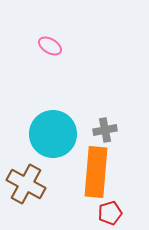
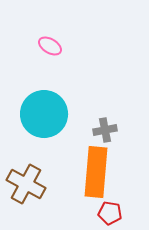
cyan circle: moved 9 px left, 20 px up
red pentagon: rotated 25 degrees clockwise
